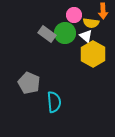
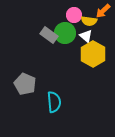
orange arrow: rotated 49 degrees clockwise
yellow semicircle: moved 2 px left, 2 px up
gray rectangle: moved 2 px right, 1 px down
gray pentagon: moved 4 px left, 1 px down
